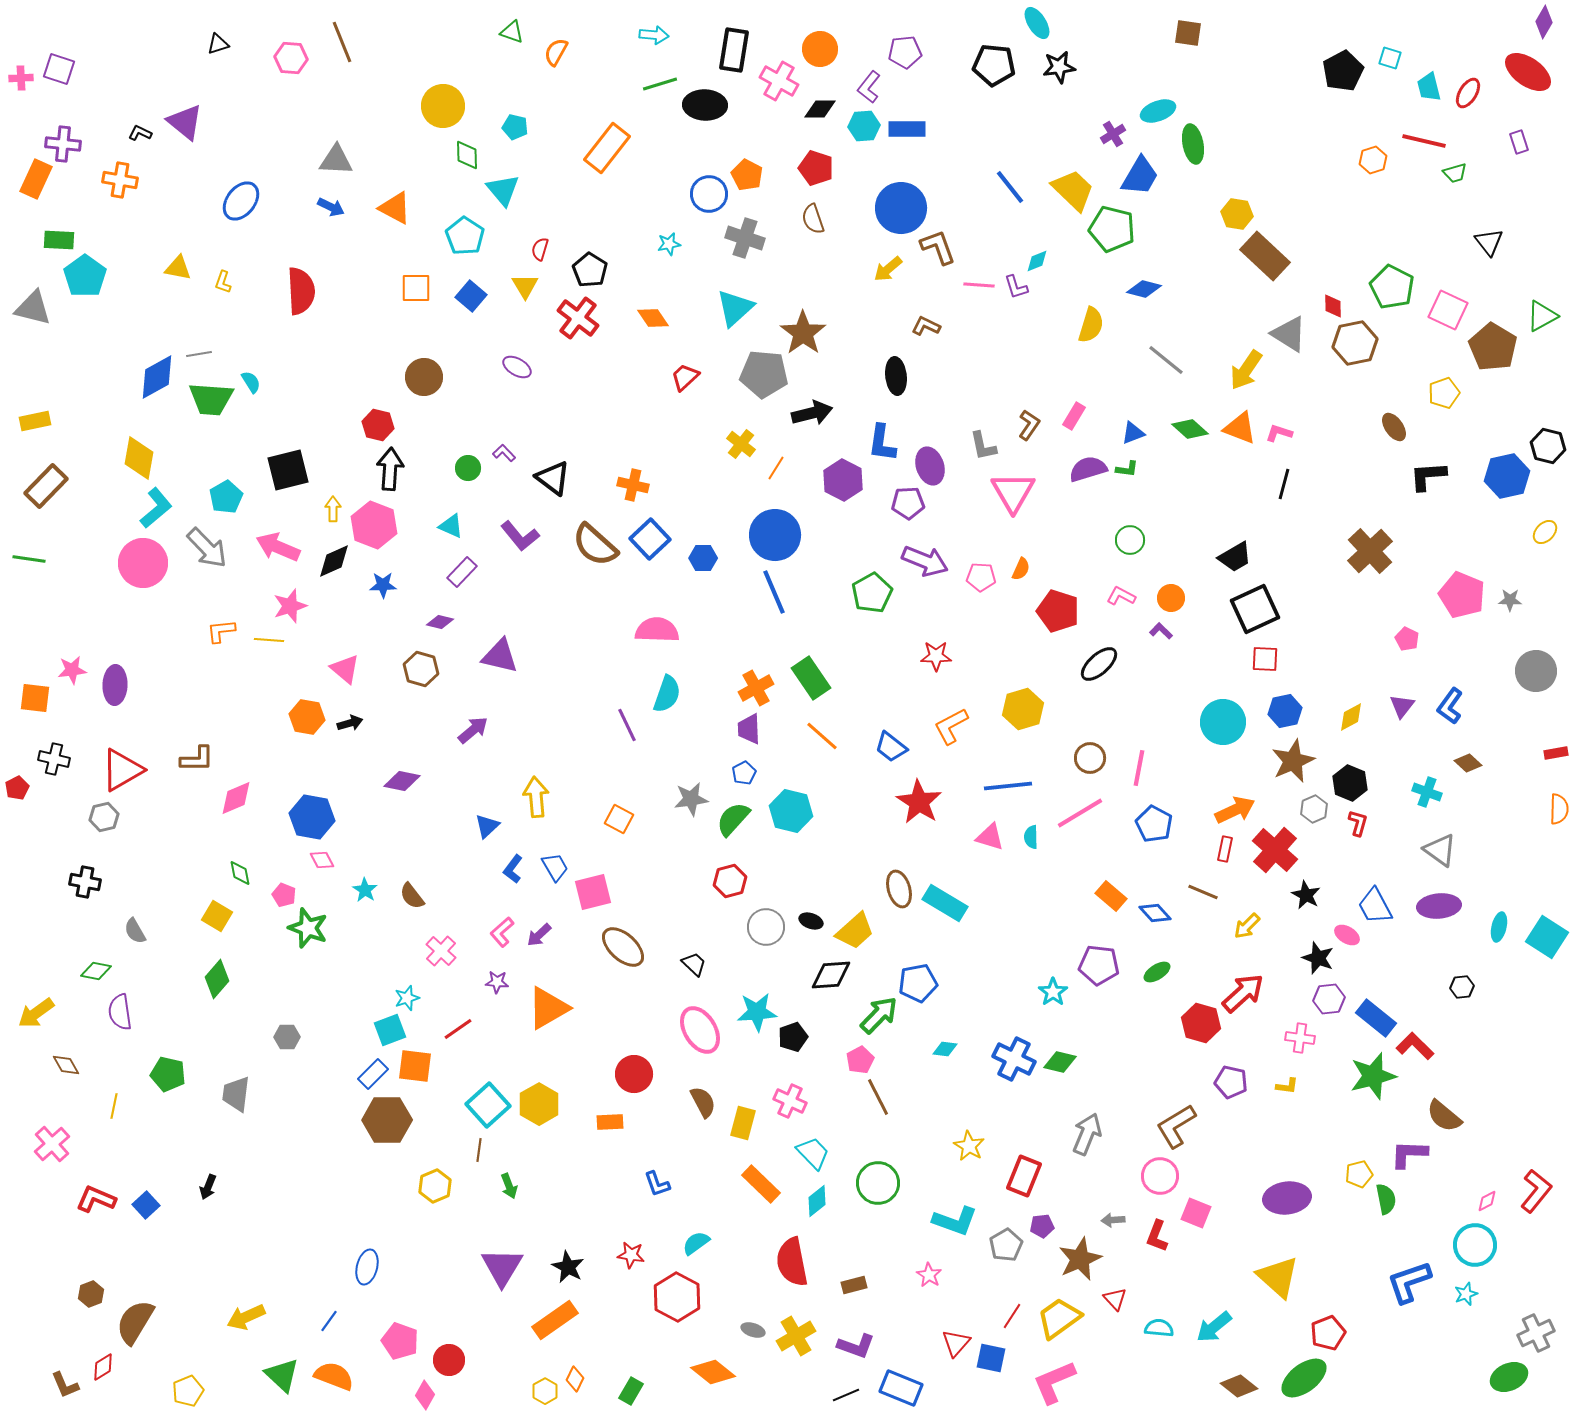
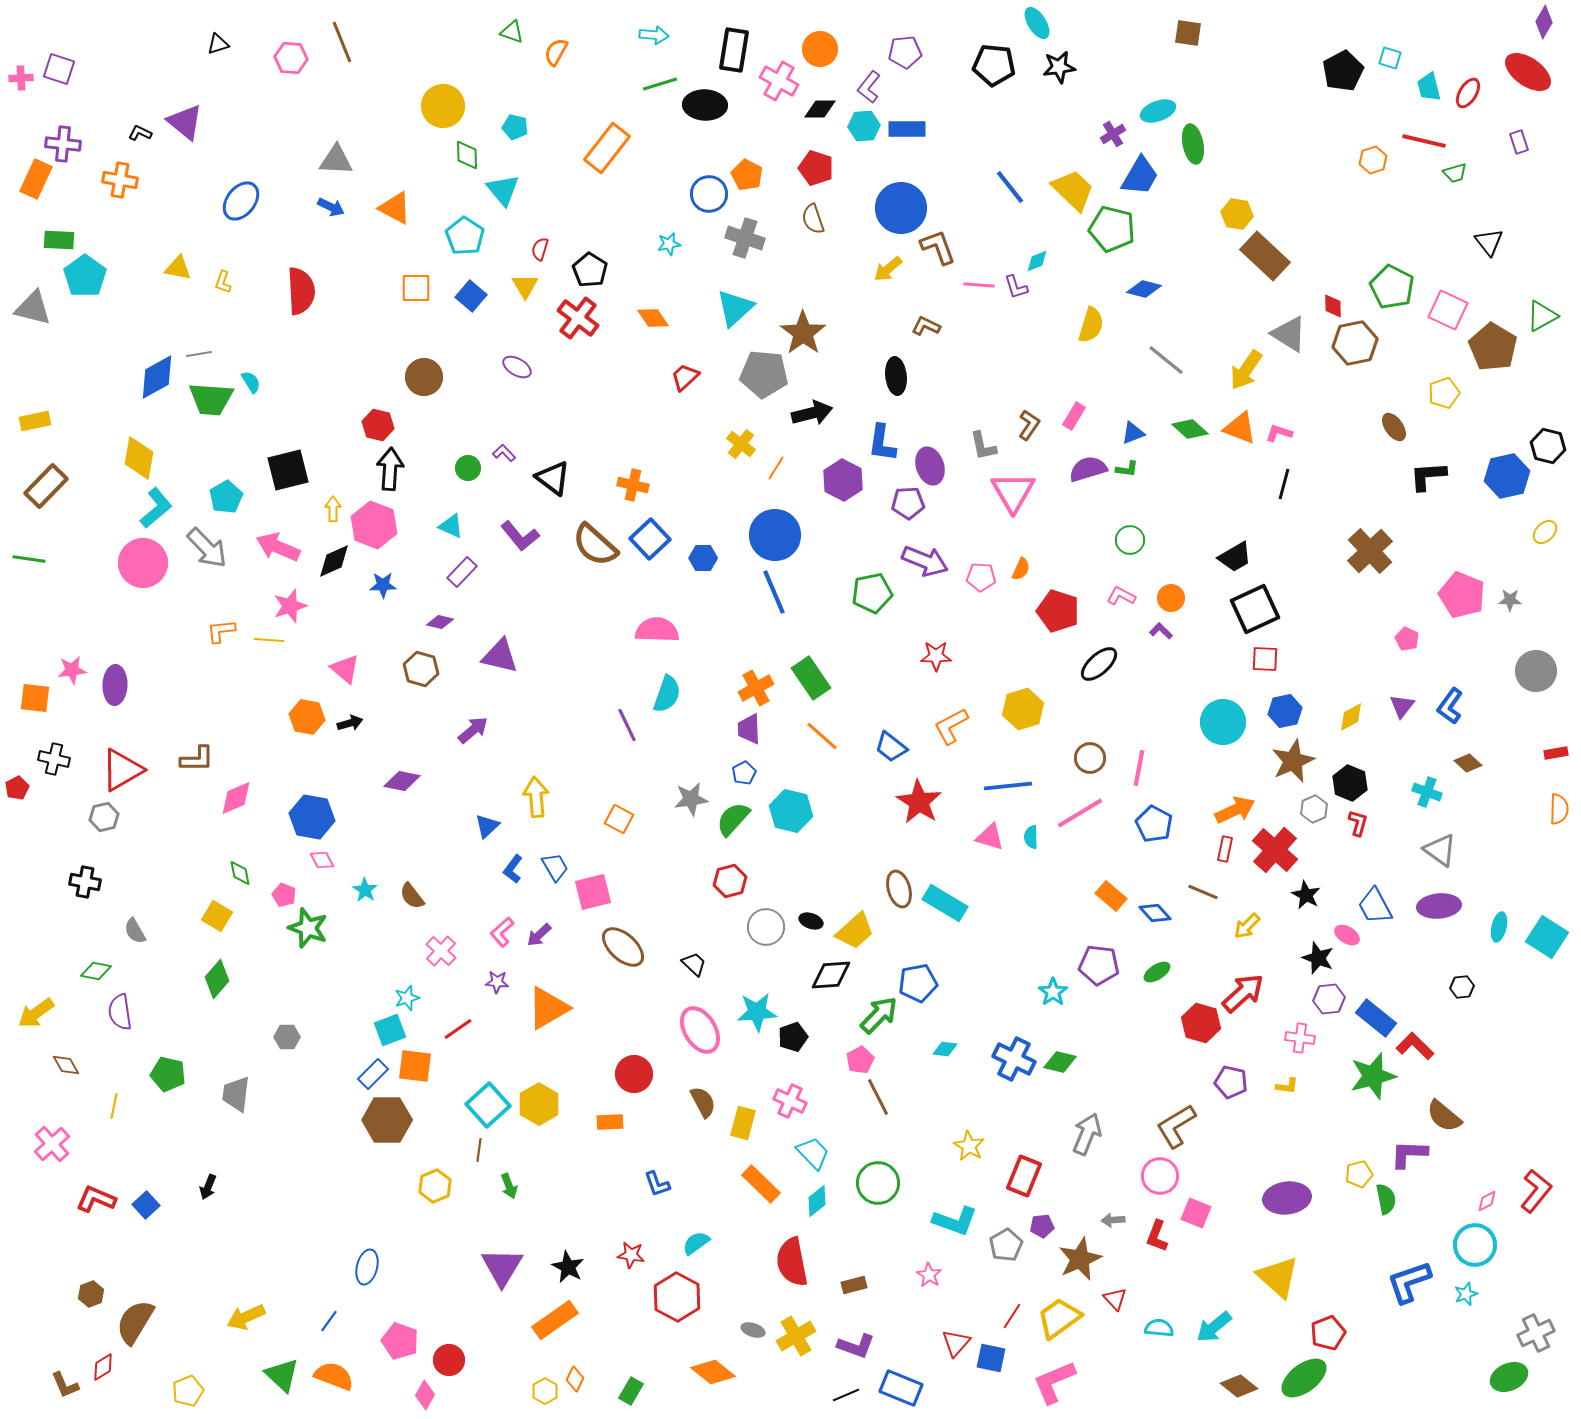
green pentagon at (872, 593): rotated 18 degrees clockwise
